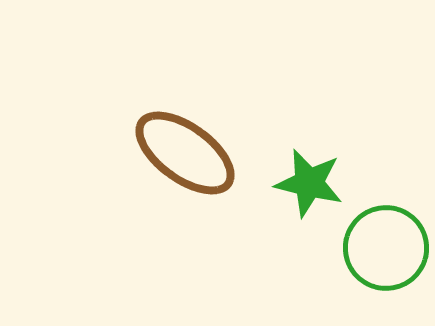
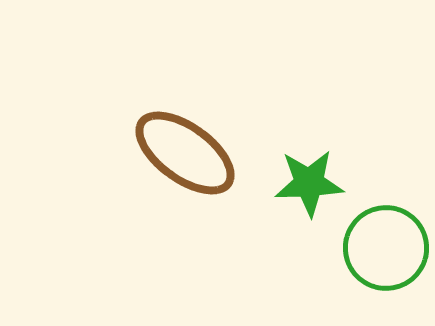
green star: rotated 16 degrees counterclockwise
